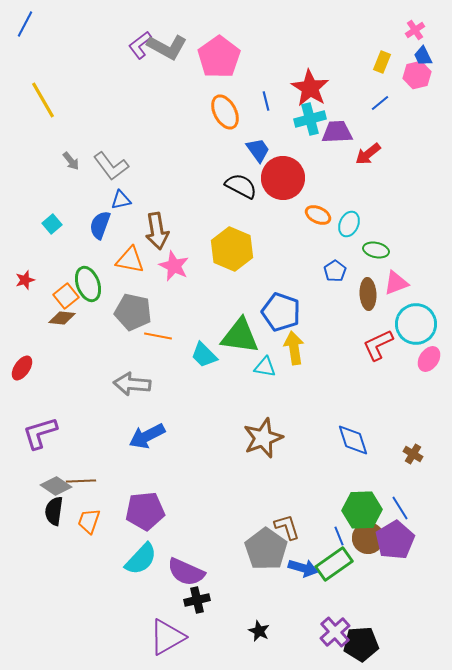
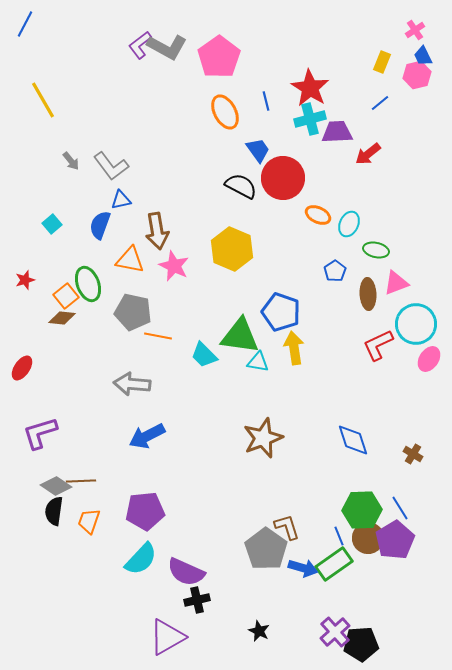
cyan triangle at (265, 367): moved 7 px left, 5 px up
